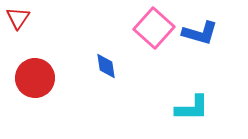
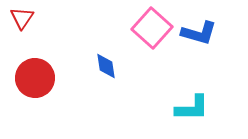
red triangle: moved 4 px right
pink square: moved 2 px left
blue L-shape: moved 1 px left
